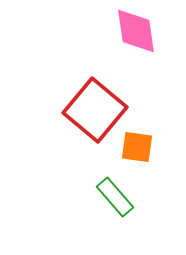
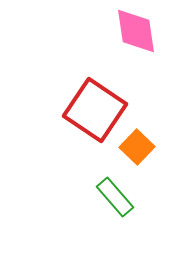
red square: rotated 6 degrees counterclockwise
orange square: rotated 36 degrees clockwise
